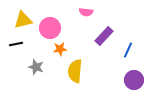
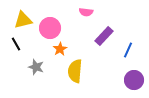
black line: rotated 72 degrees clockwise
orange star: rotated 24 degrees counterclockwise
